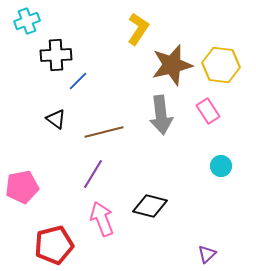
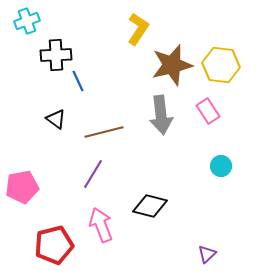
blue line: rotated 70 degrees counterclockwise
pink arrow: moved 1 px left, 6 px down
